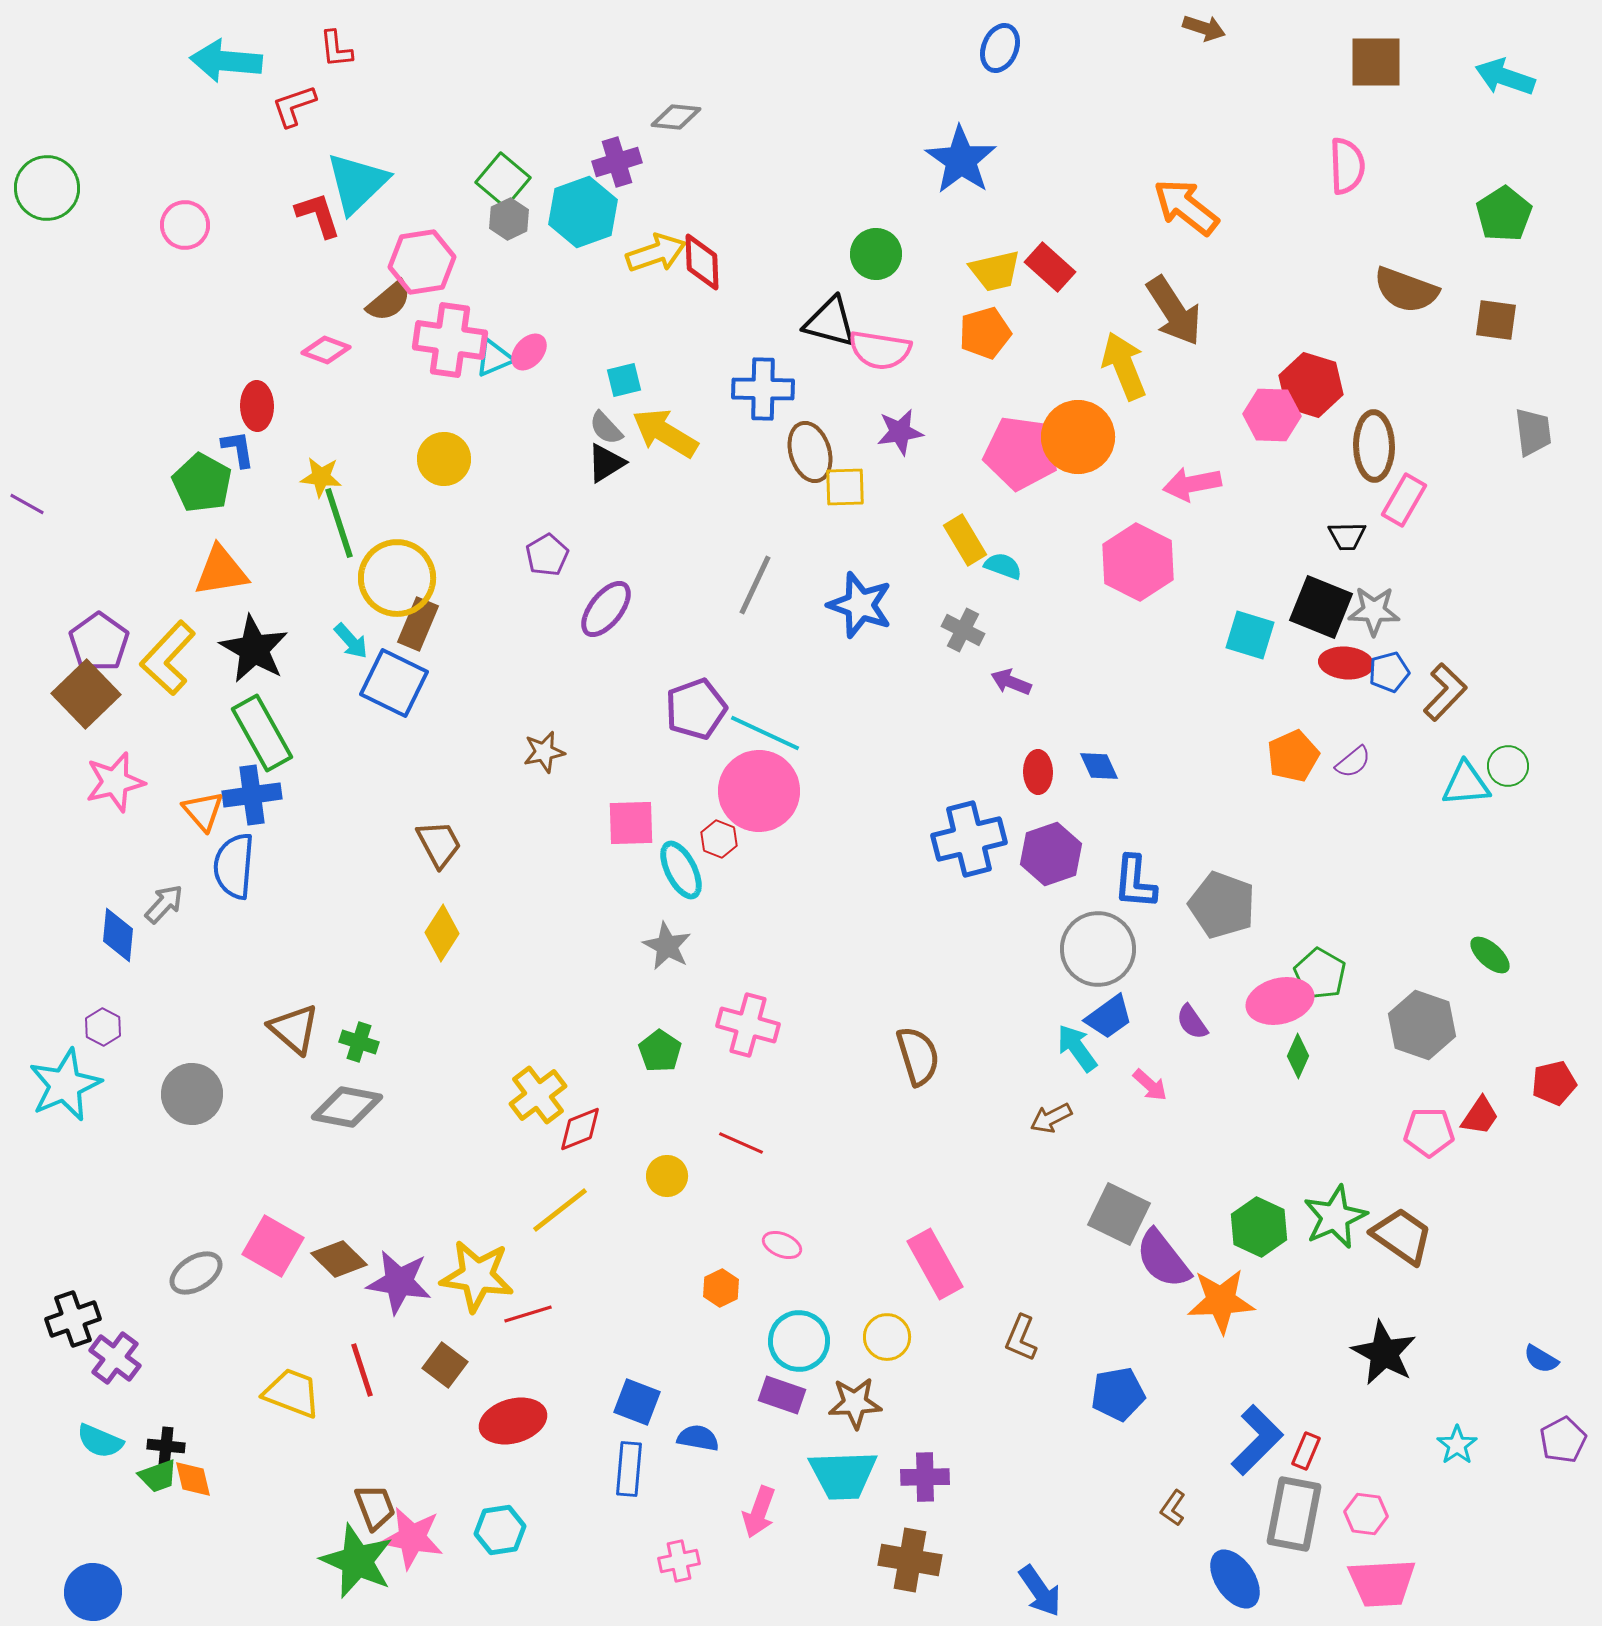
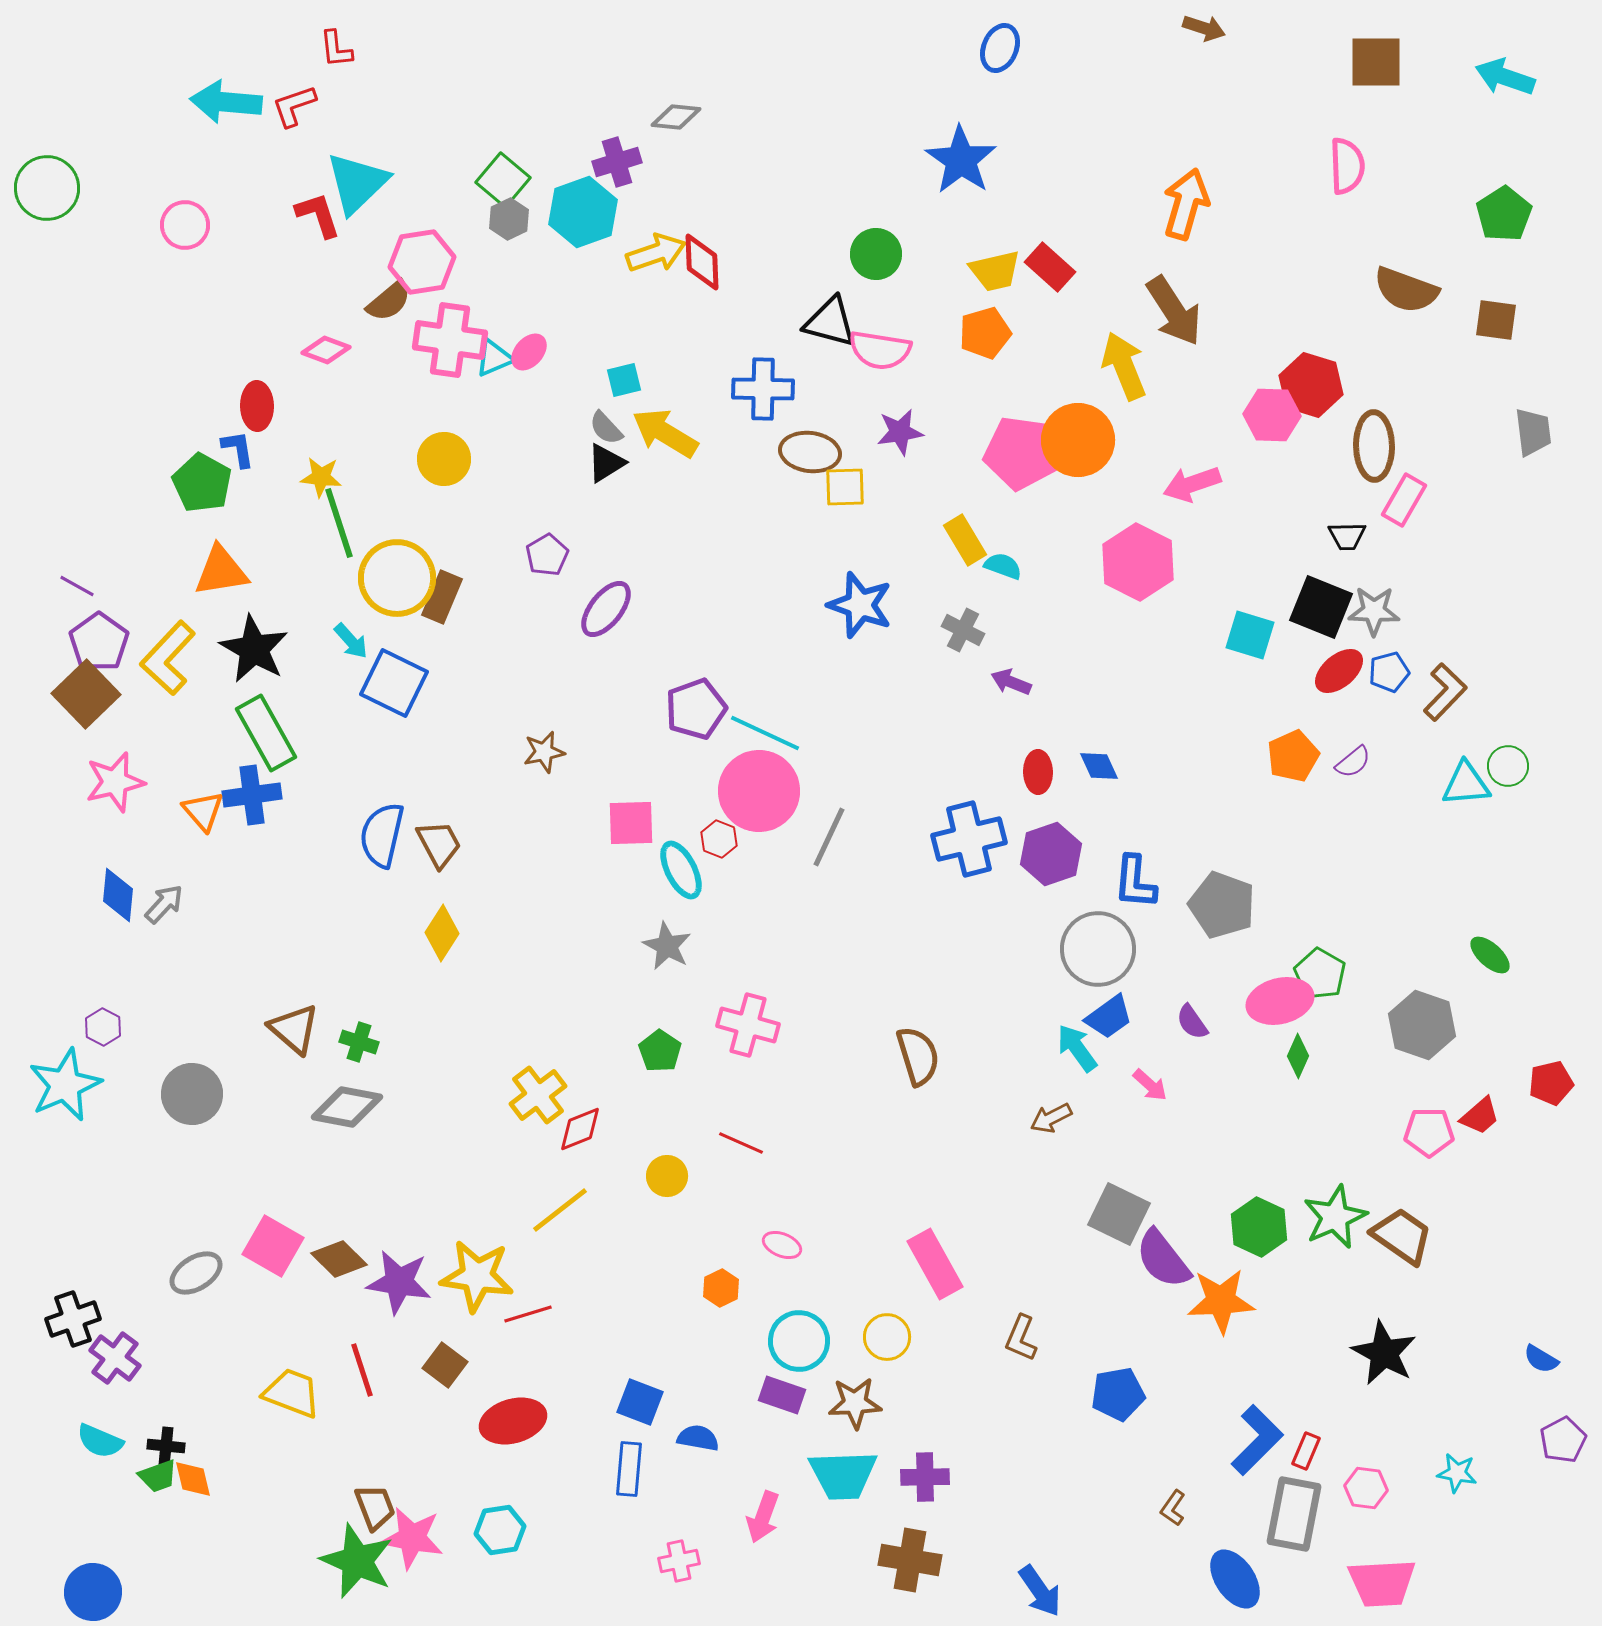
cyan arrow at (226, 61): moved 41 px down
orange arrow at (1186, 207): moved 3 px up; rotated 68 degrees clockwise
orange circle at (1078, 437): moved 3 px down
brown ellipse at (810, 452): rotated 66 degrees counterclockwise
pink arrow at (1192, 484): rotated 8 degrees counterclockwise
purple line at (27, 504): moved 50 px right, 82 px down
gray line at (755, 585): moved 74 px right, 252 px down
brown rectangle at (418, 624): moved 24 px right, 27 px up
red ellipse at (1346, 663): moved 7 px left, 8 px down; rotated 45 degrees counterclockwise
green rectangle at (262, 733): moved 4 px right
blue semicircle at (234, 866): moved 148 px right, 31 px up; rotated 8 degrees clockwise
blue diamond at (118, 935): moved 40 px up
red pentagon at (1554, 1083): moved 3 px left
red trapezoid at (1480, 1116): rotated 15 degrees clockwise
blue square at (637, 1402): moved 3 px right
cyan star at (1457, 1445): moved 28 px down; rotated 27 degrees counterclockwise
pink arrow at (759, 1512): moved 4 px right, 5 px down
pink hexagon at (1366, 1514): moved 26 px up
